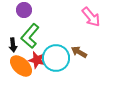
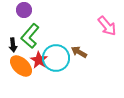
pink arrow: moved 16 px right, 9 px down
red star: moved 2 px right; rotated 18 degrees clockwise
